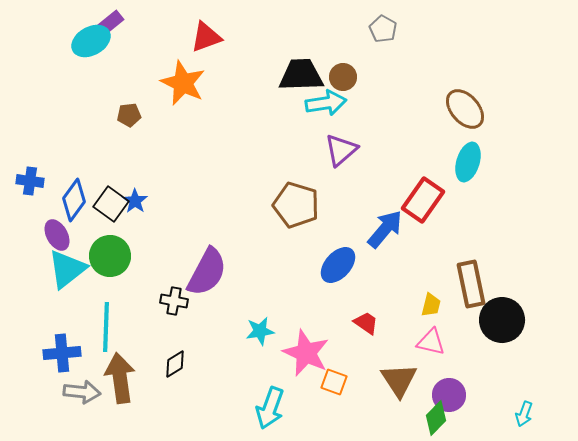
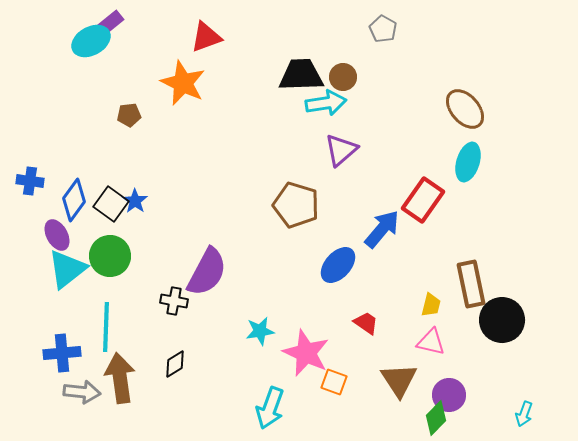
blue arrow at (385, 229): moved 3 px left
